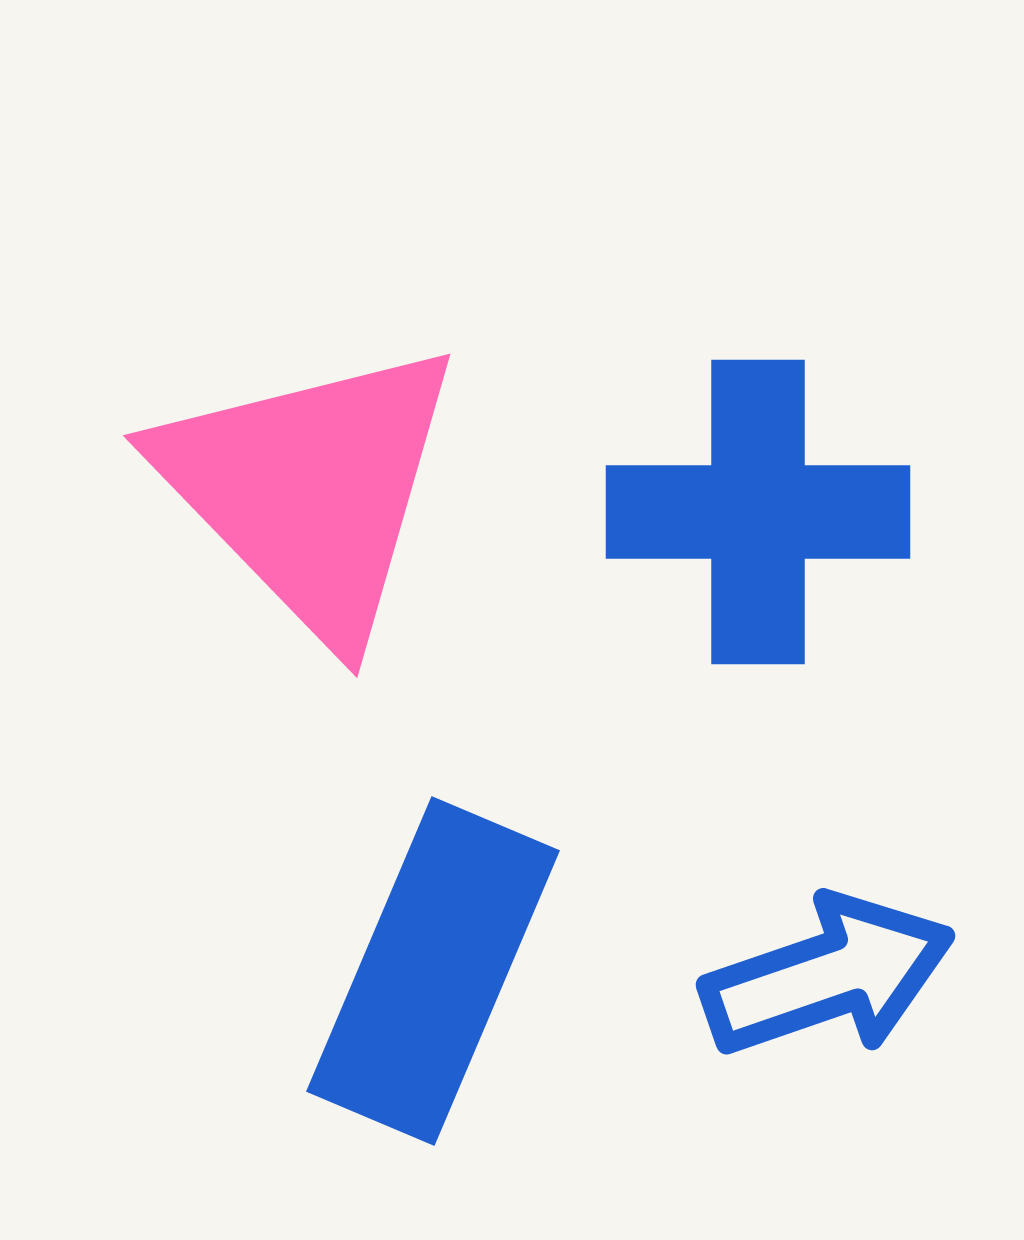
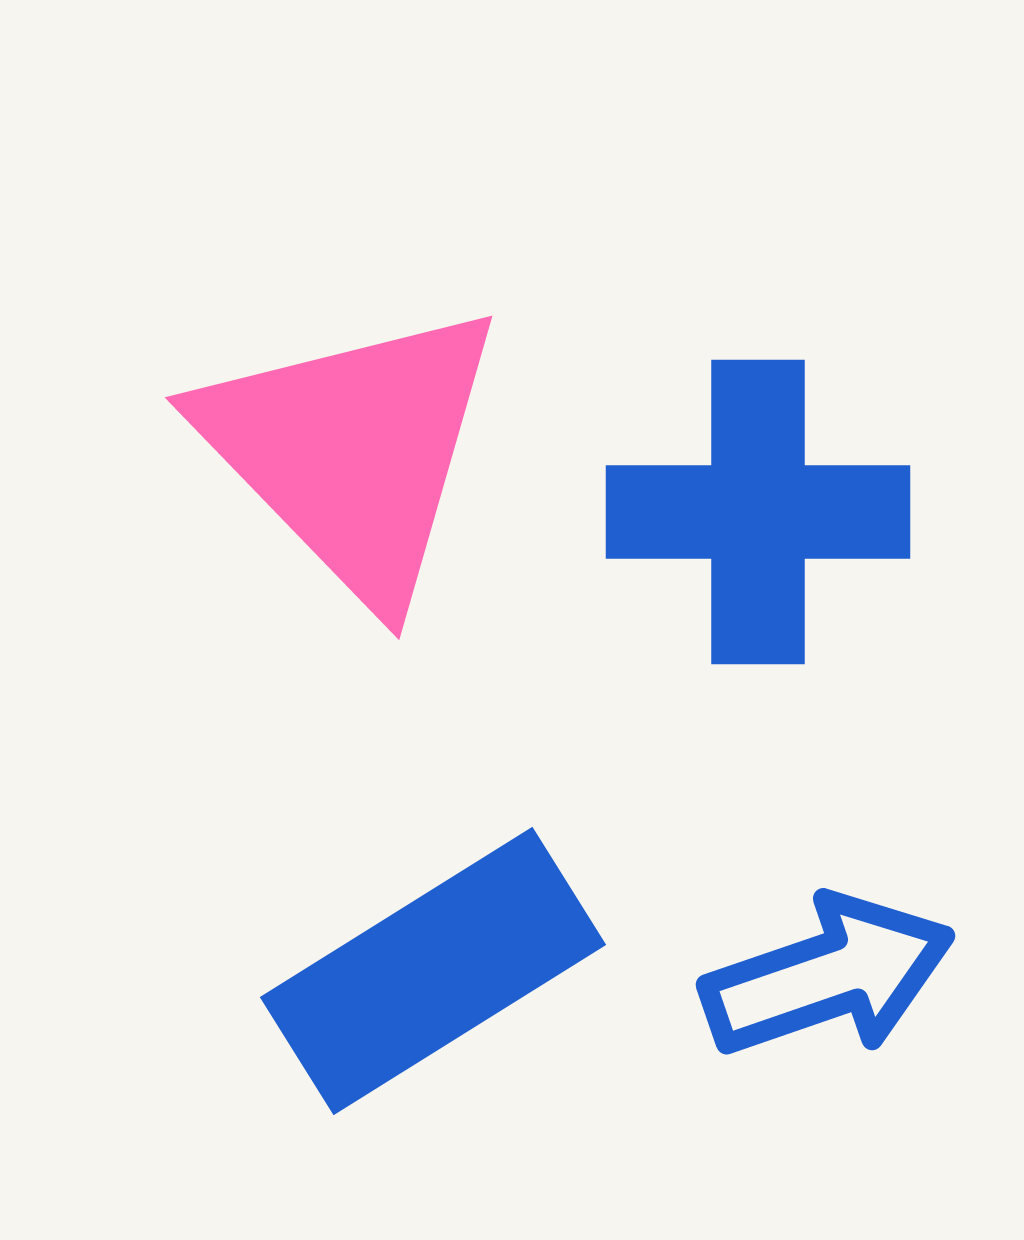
pink triangle: moved 42 px right, 38 px up
blue rectangle: rotated 35 degrees clockwise
